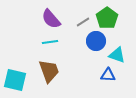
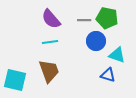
green pentagon: rotated 25 degrees counterclockwise
gray line: moved 1 px right, 2 px up; rotated 32 degrees clockwise
blue triangle: rotated 14 degrees clockwise
